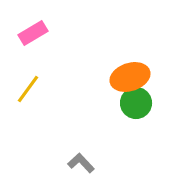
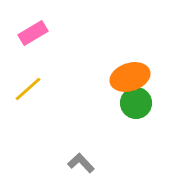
yellow line: rotated 12 degrees clockwise
